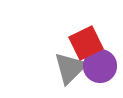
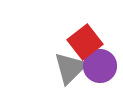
red square: moved 1 px left, 1 px up; rotated 12 degrees counterclockwise
